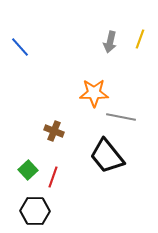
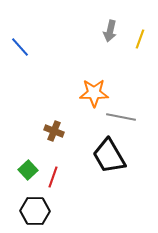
gray arrow: moved 11 px up
black trapezoid: moved 2 px right; rotated 9 degrees clockwise
